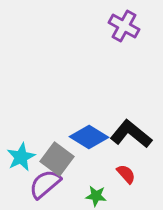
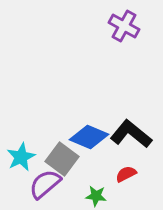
blue diamond: rotated 9 degrees counterclockwise
gray square: moved 5 px right
red semicircle: rotated 75 degrees counterclockwise
